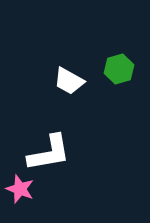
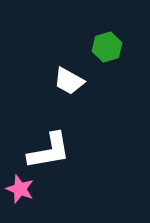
green hexagon: moved 12 px left, 22 px up
white L-shape: moved 2 px up
